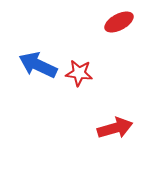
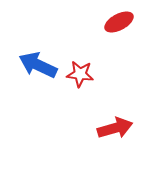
red star: moved 1 px right, 1 px down
